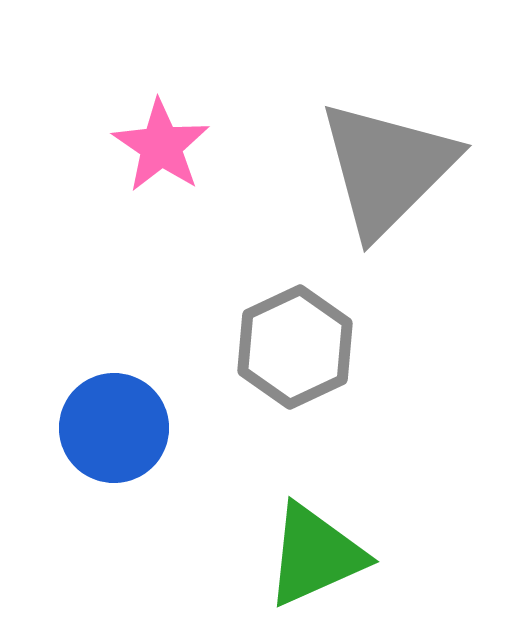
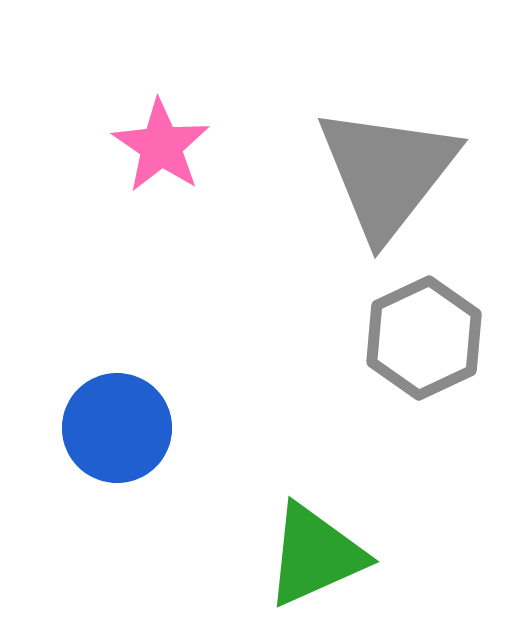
gray triangle: moved 4 px down; rotated 7 degrees counterclockwise
gray hexagon: moved 129 px right, 9 px up
blue circle: moved 3 px right
